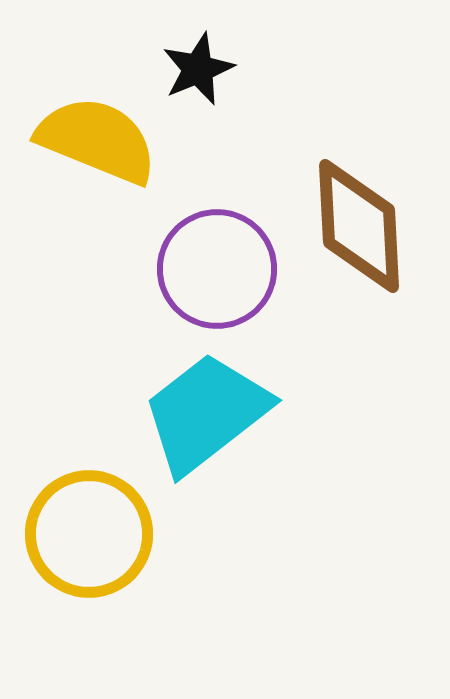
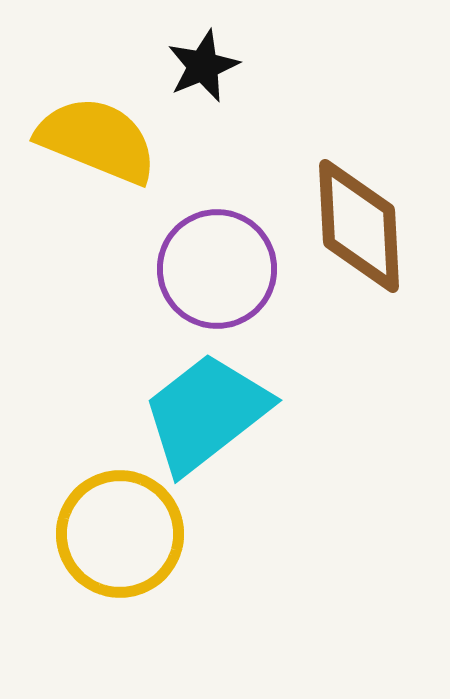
black star: moved 5 px right, 3 px up
yellow circle: moved 31 px right
